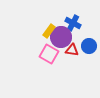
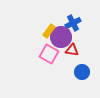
blue cross: rotated 35 degrees clockwise
blue circle: moved 7 px left, 26 px down
